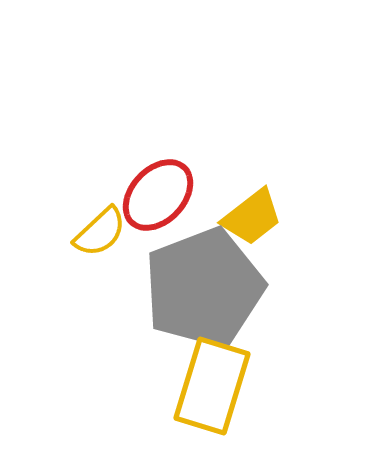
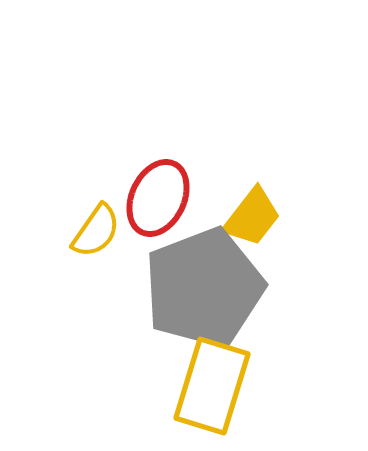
red ellipse: moved 3 px down; rotated 18 degrees counterclockwise
yellow trapezoid: rotated 14 degrees counterclockwise
yellow semicircle: moved 4 px left, 1 px up; rotated 12 degrees counterclockwise
